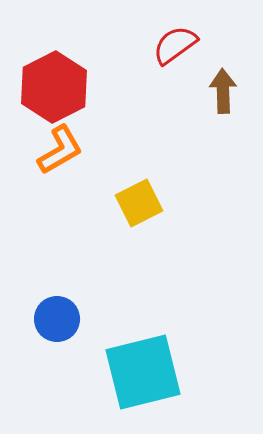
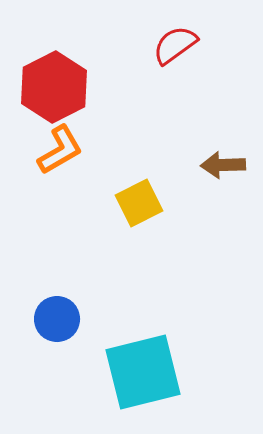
brown arrow: moved 74 px down; rotated 90 degrees counterclockwise
